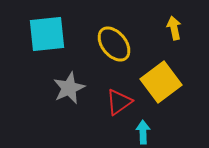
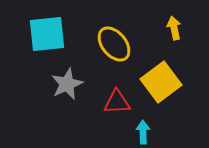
gray star: moved 2 px left, 4 px up
red triangle: moved 2 px left; rotated 32 degrees clockwise
